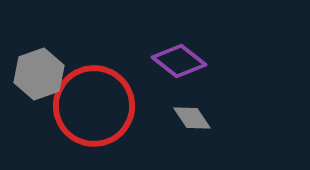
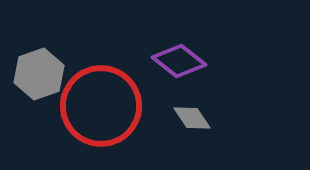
red circle: moved 7 px right
